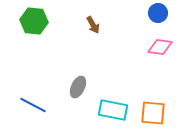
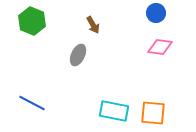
blue circle: moved 2 px left
green hexagon: moved 2 px left; rotated 16 degrees clockwise
gray ellipse: moved 32 px up
blue line: moved 1 px left, 2 px up
cyan rectangle: moved 1 px right, 1 px down
